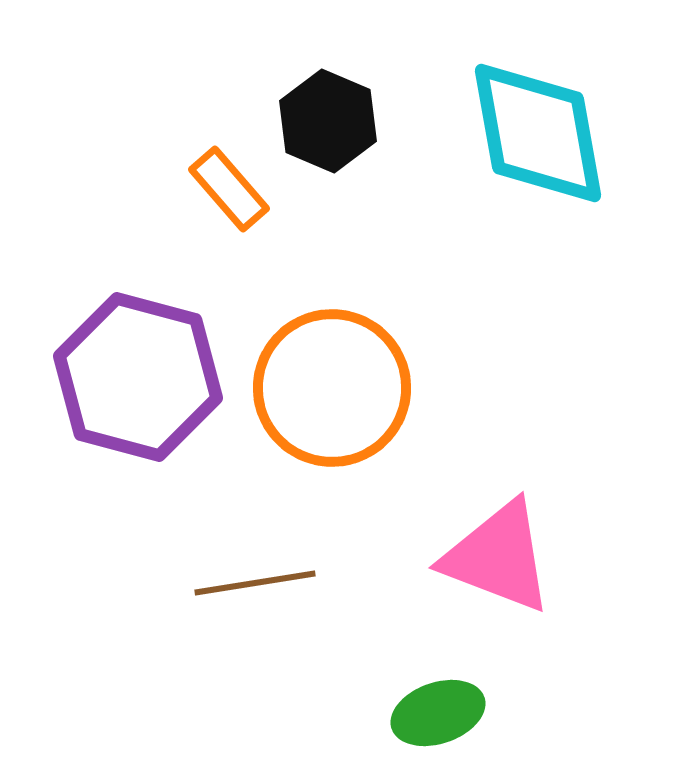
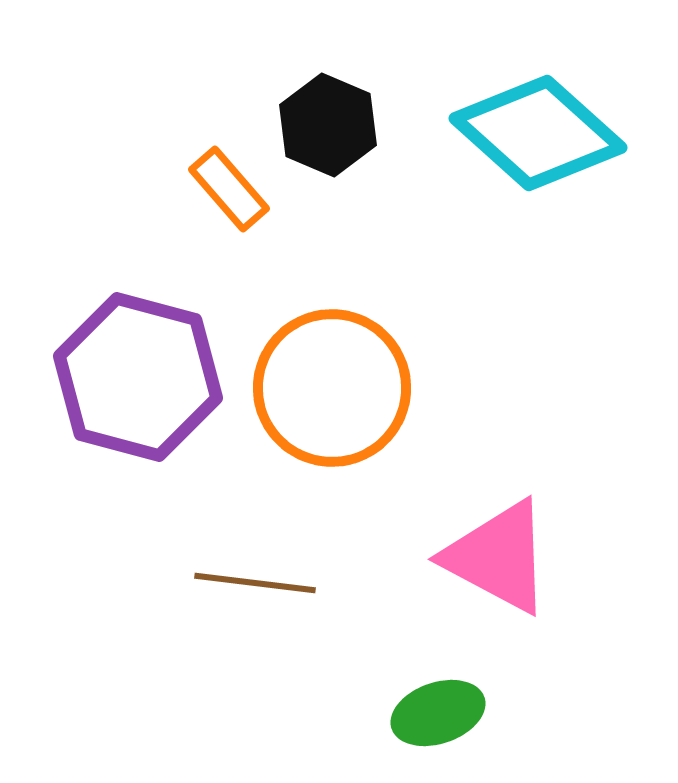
black hexagon: moved 4 px down
cyan diamond: rotated 38 degrees counterclockwise
pink triangle: rotated 7 degrees clockwise
brown line: rotated 16 degrees clockwise
